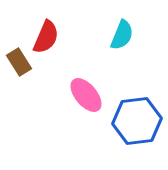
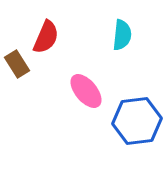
cyan semicircle: rotated 16 degrees counterclockwise
brown rectangle: moved 2 px left, 2 px down
pink ellipse: moved 4 px up
